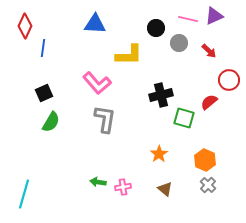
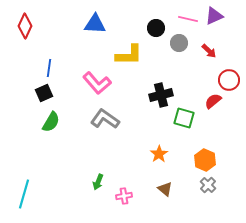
blue line: moved 6 px right, 20 px down
red semicircle: moved 4 px right, 1 px up
gray L-shape: rotated 64 degrees counterclockwise
green arrow: rotated 77 degrees counterclockwise
pink cross: moved 1 px right, 9 px down
